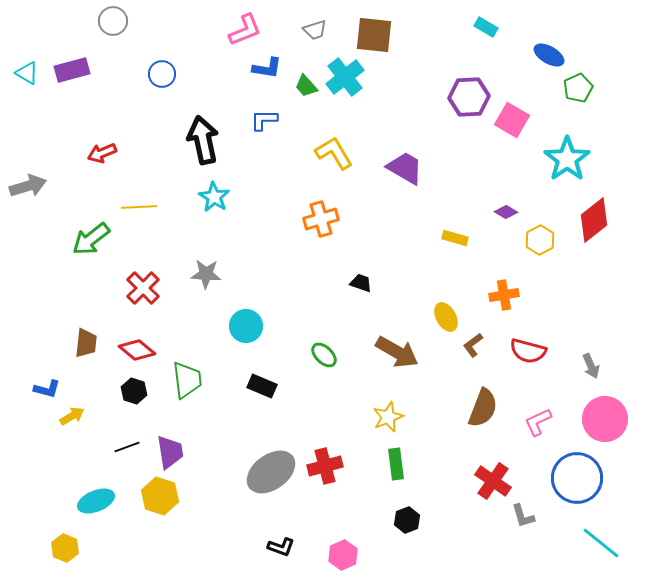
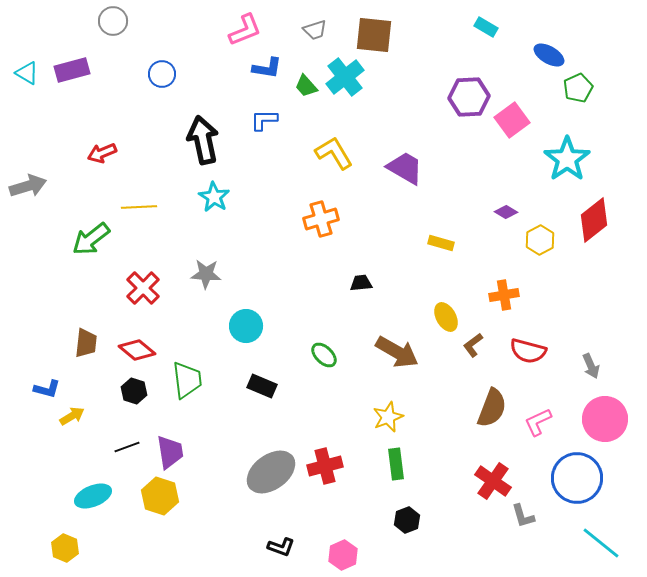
pink square at (512, 120): rotated 24 degrees clockwise
yellow rectangle at (455, 238): moved 14 px left, 5 px down
black trapezoid at (361, 283): rotated 25 degrees counterclockwise
brown semicircle at (483, 408): moved 9 px right
cyan ellipse at (96, 501): moved 3 px left, 5 px up
